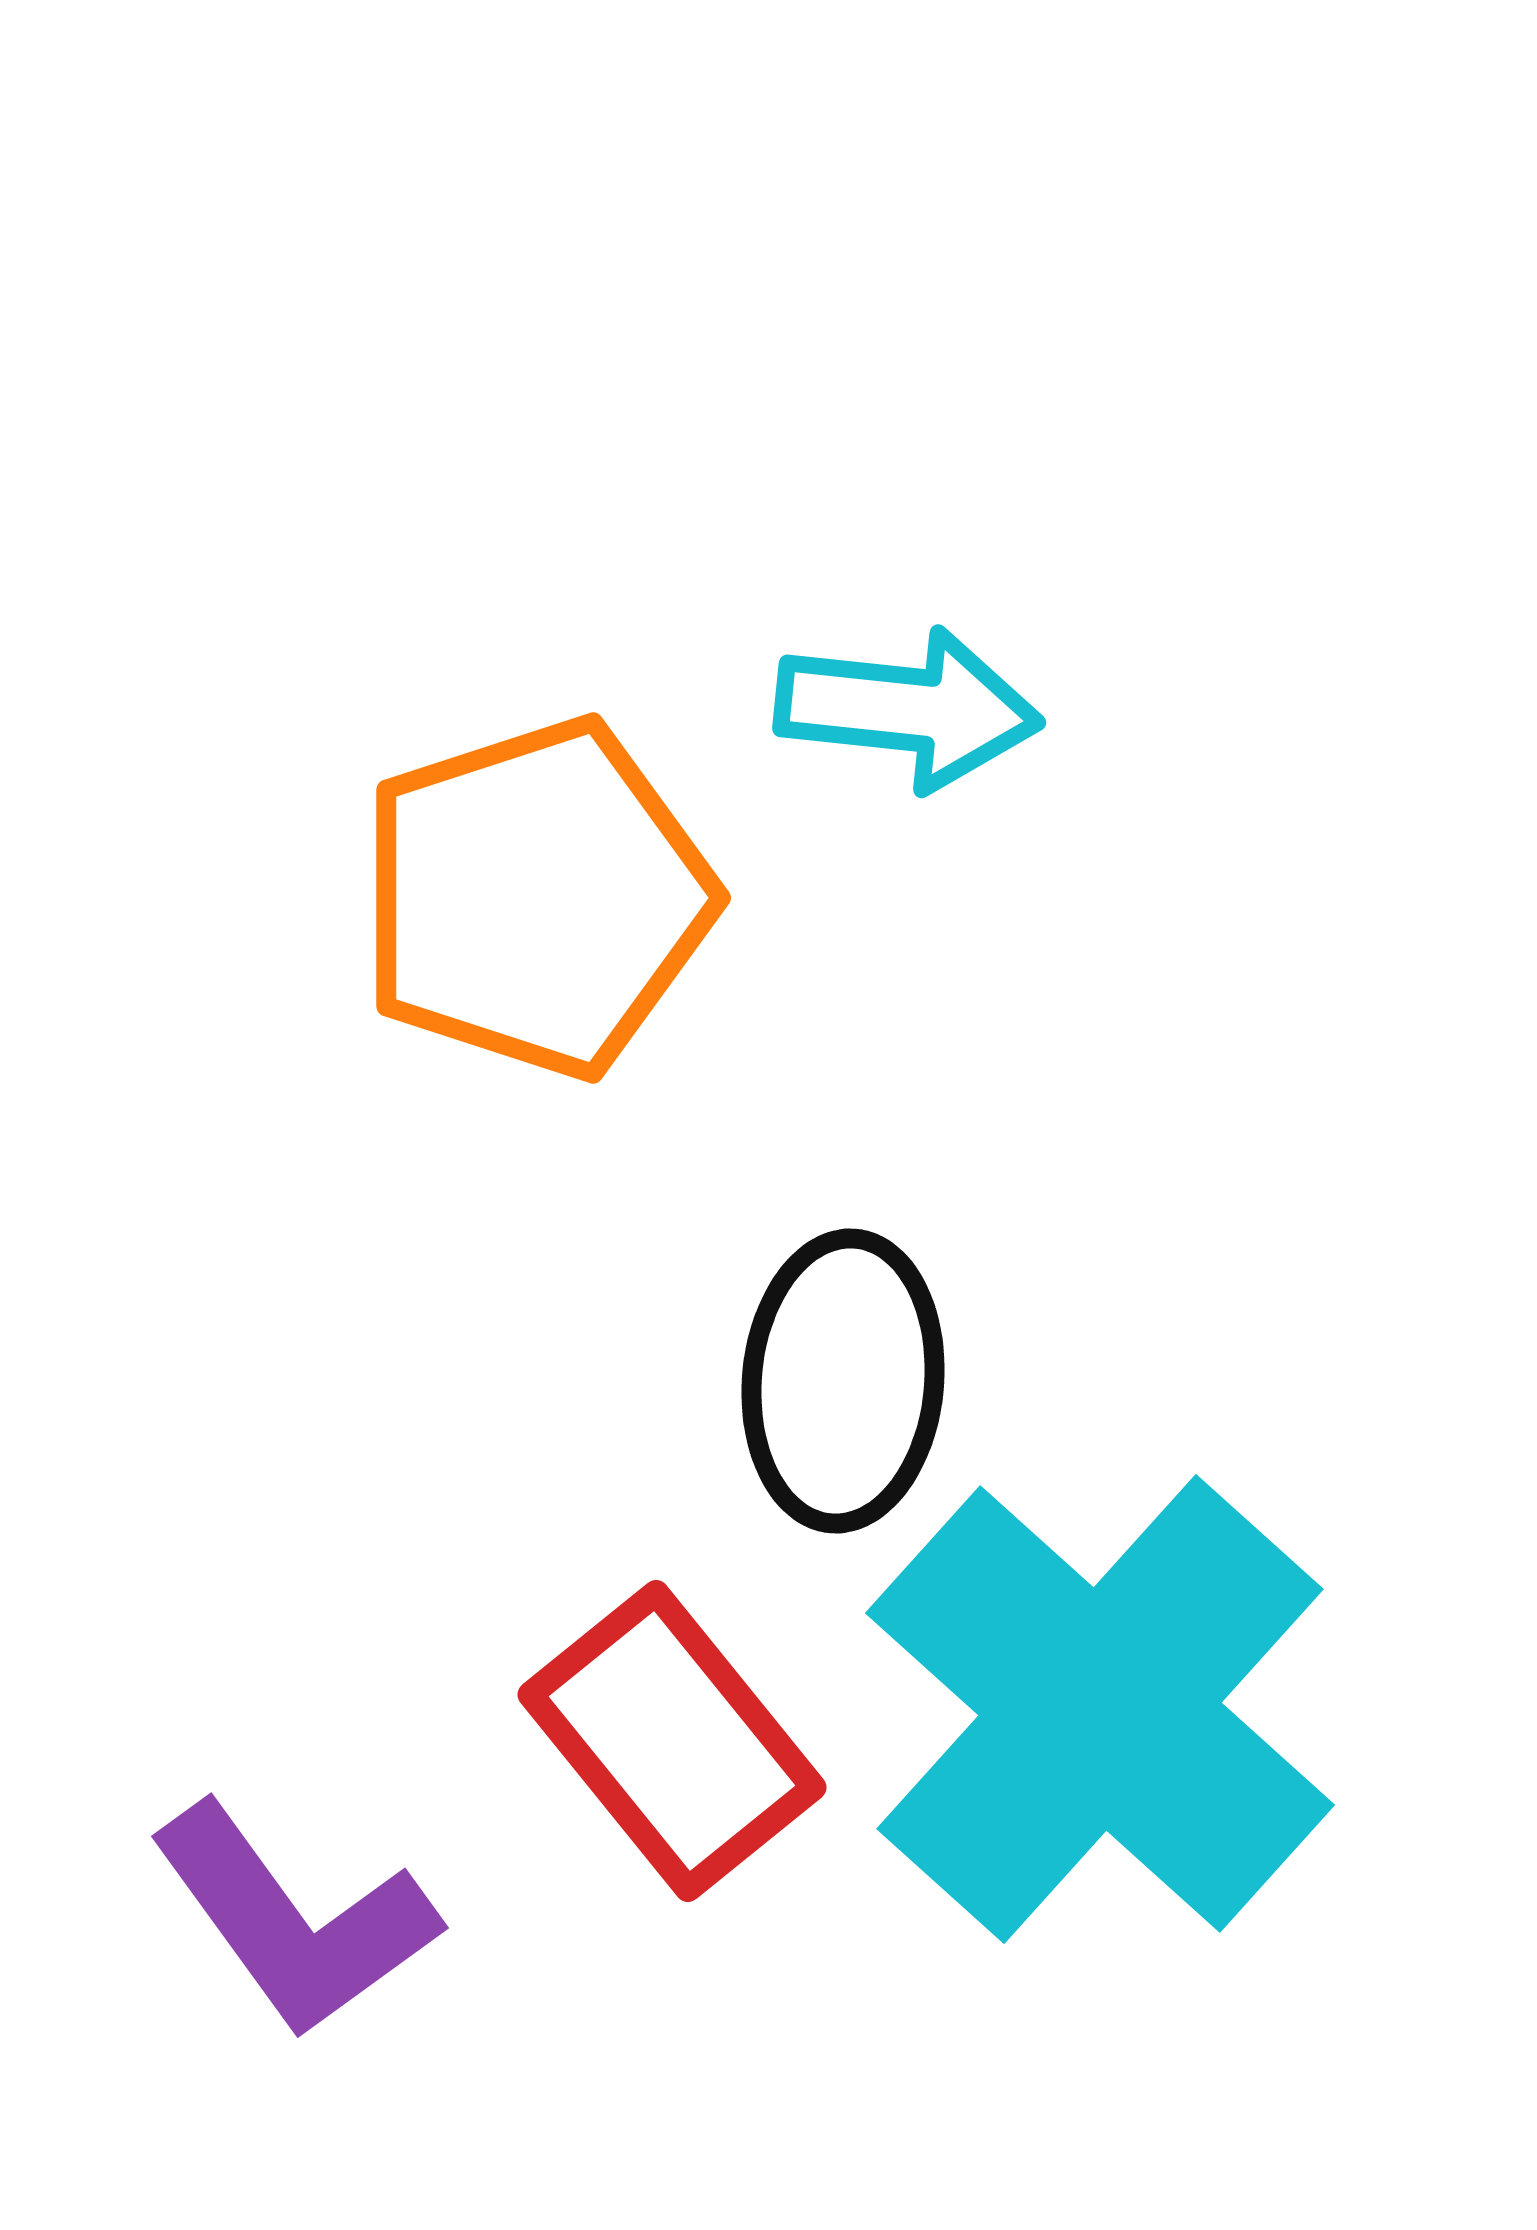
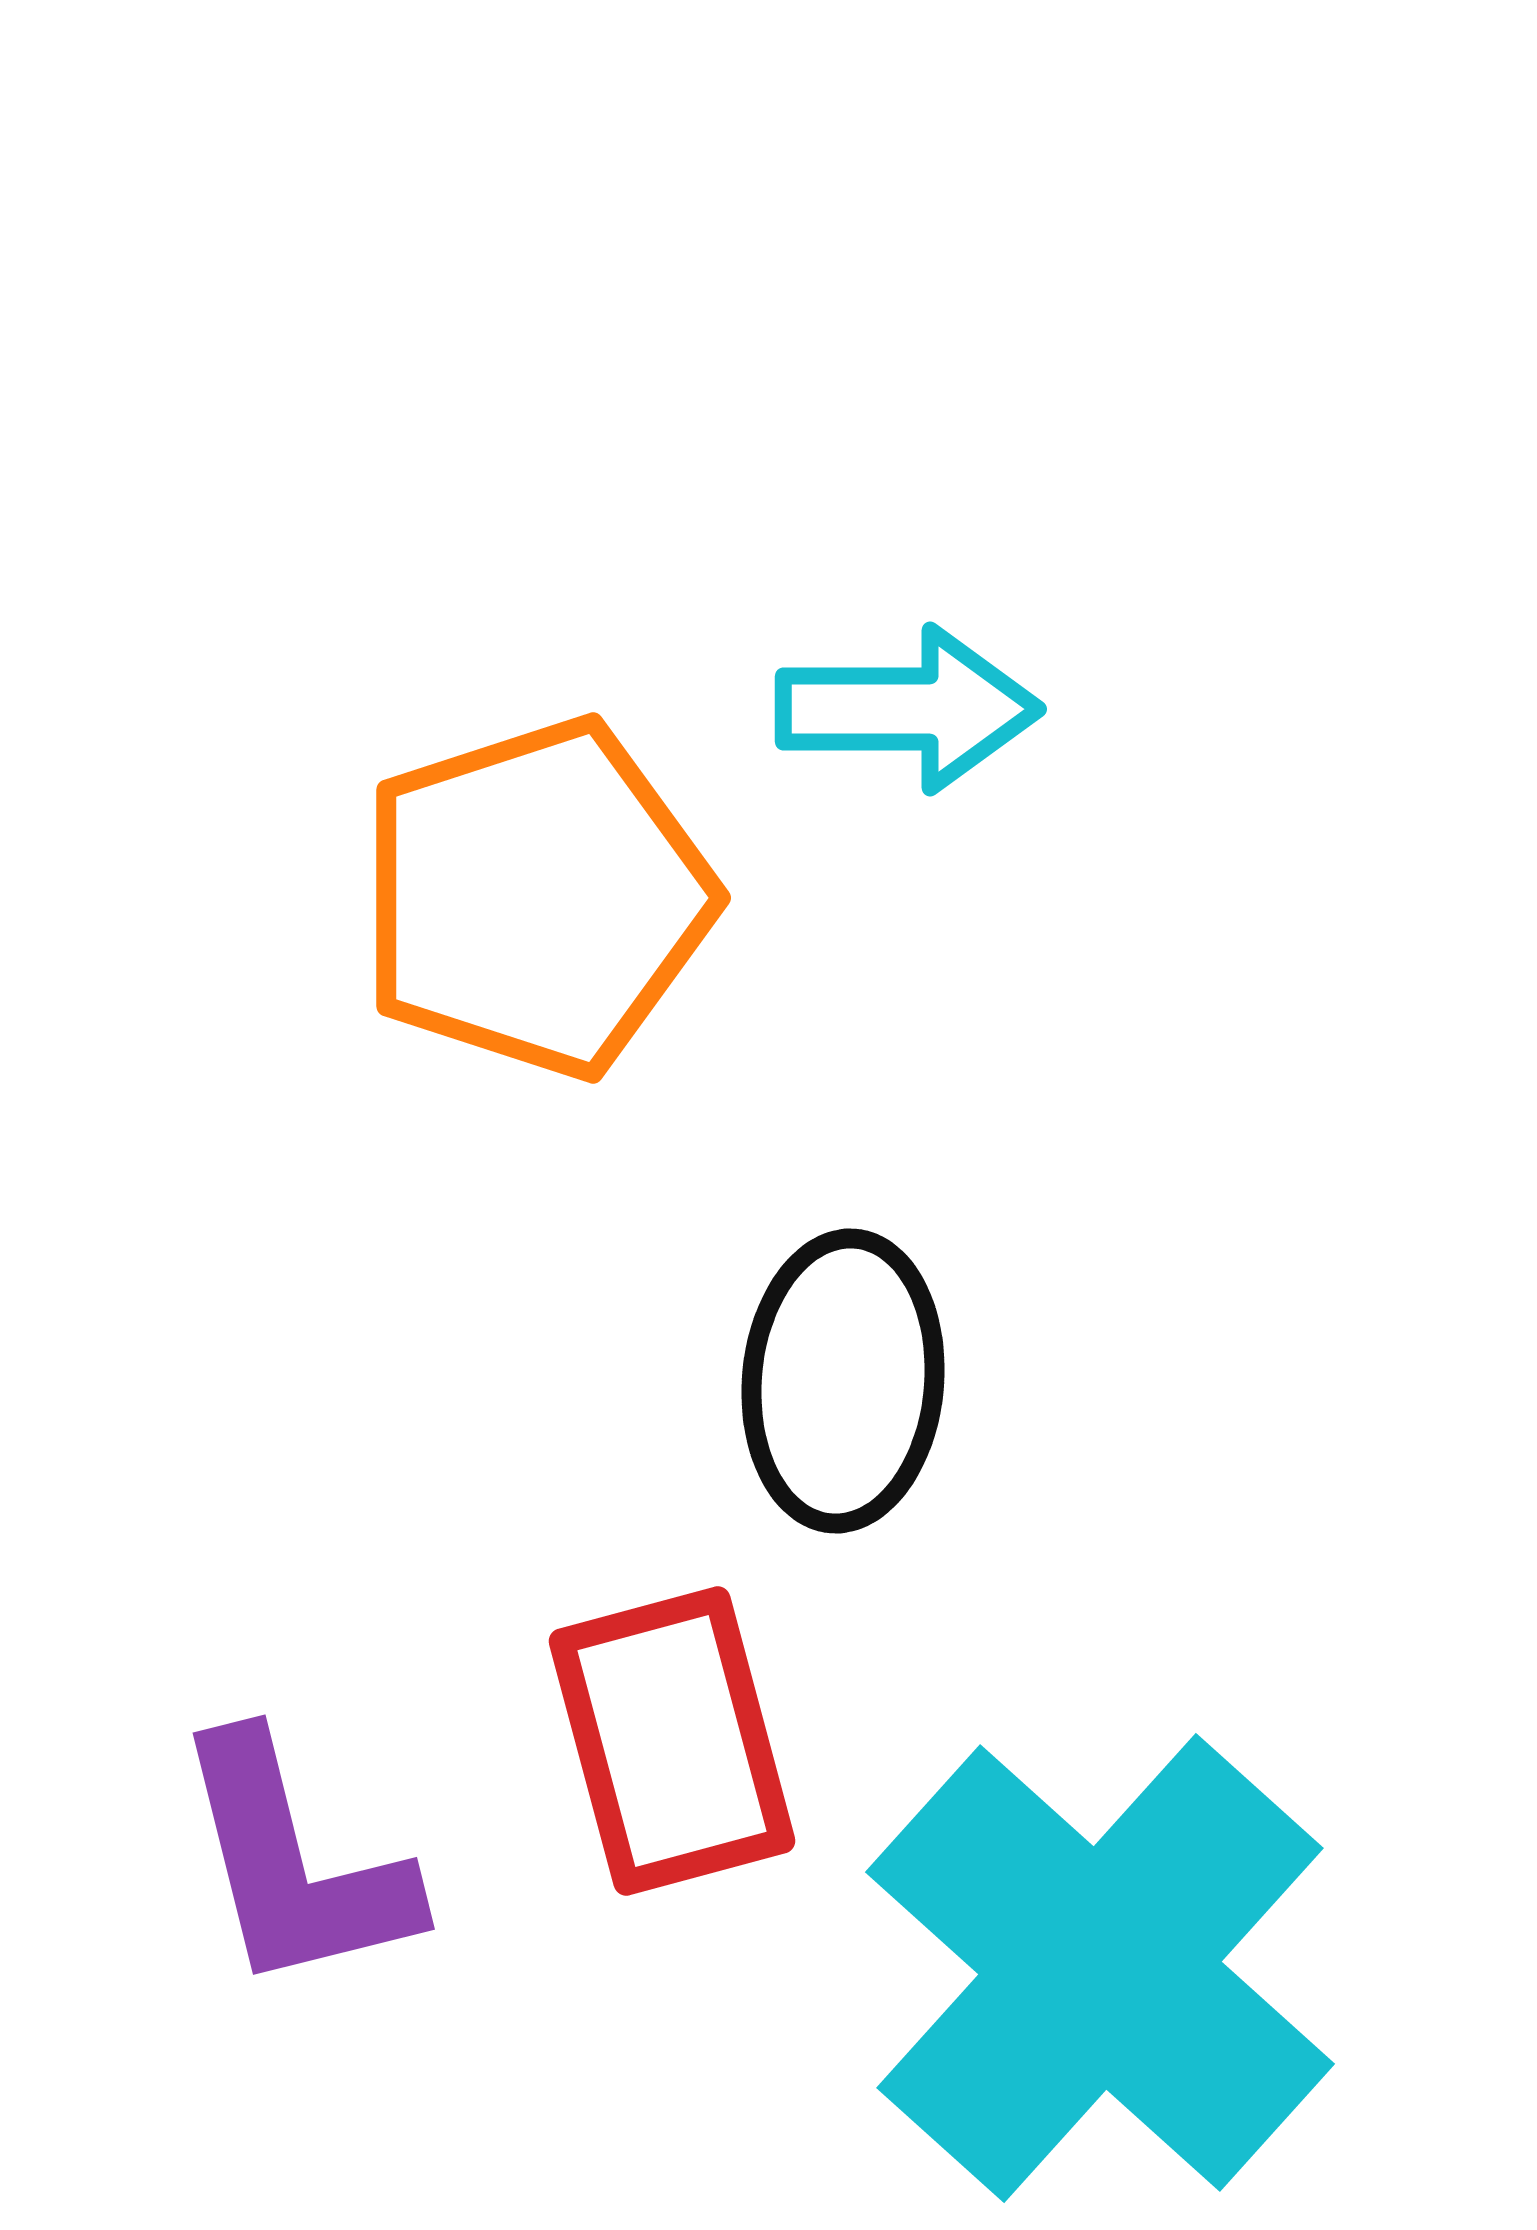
cyan arrow: rotated 6 degrees counterclockwise
cyan cross: moved 259 px down
red rectangle: rotated 24 degrees clockwise
purple L-shape: moved 56 px up; rotated 22 degrees clockwise
